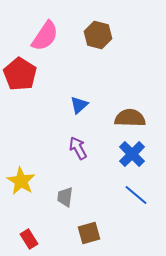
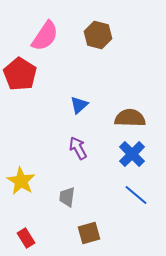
gray trapezoid: moved 2 px right
red rectangle: moved 3 px left, 1 px up
